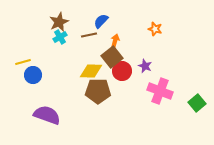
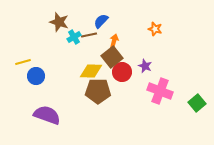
brown star: rotated 30 degrees counterclockwise
cyan cross: moved 14 px right
orange arrow: moved 1 px left
red circle: moved 1 px down
blue circle: moved 3 px right, 1 px down
